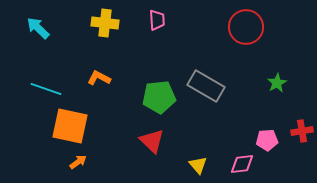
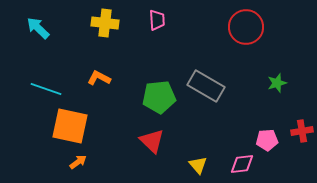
green star: rotated 12 degrees clockwise
